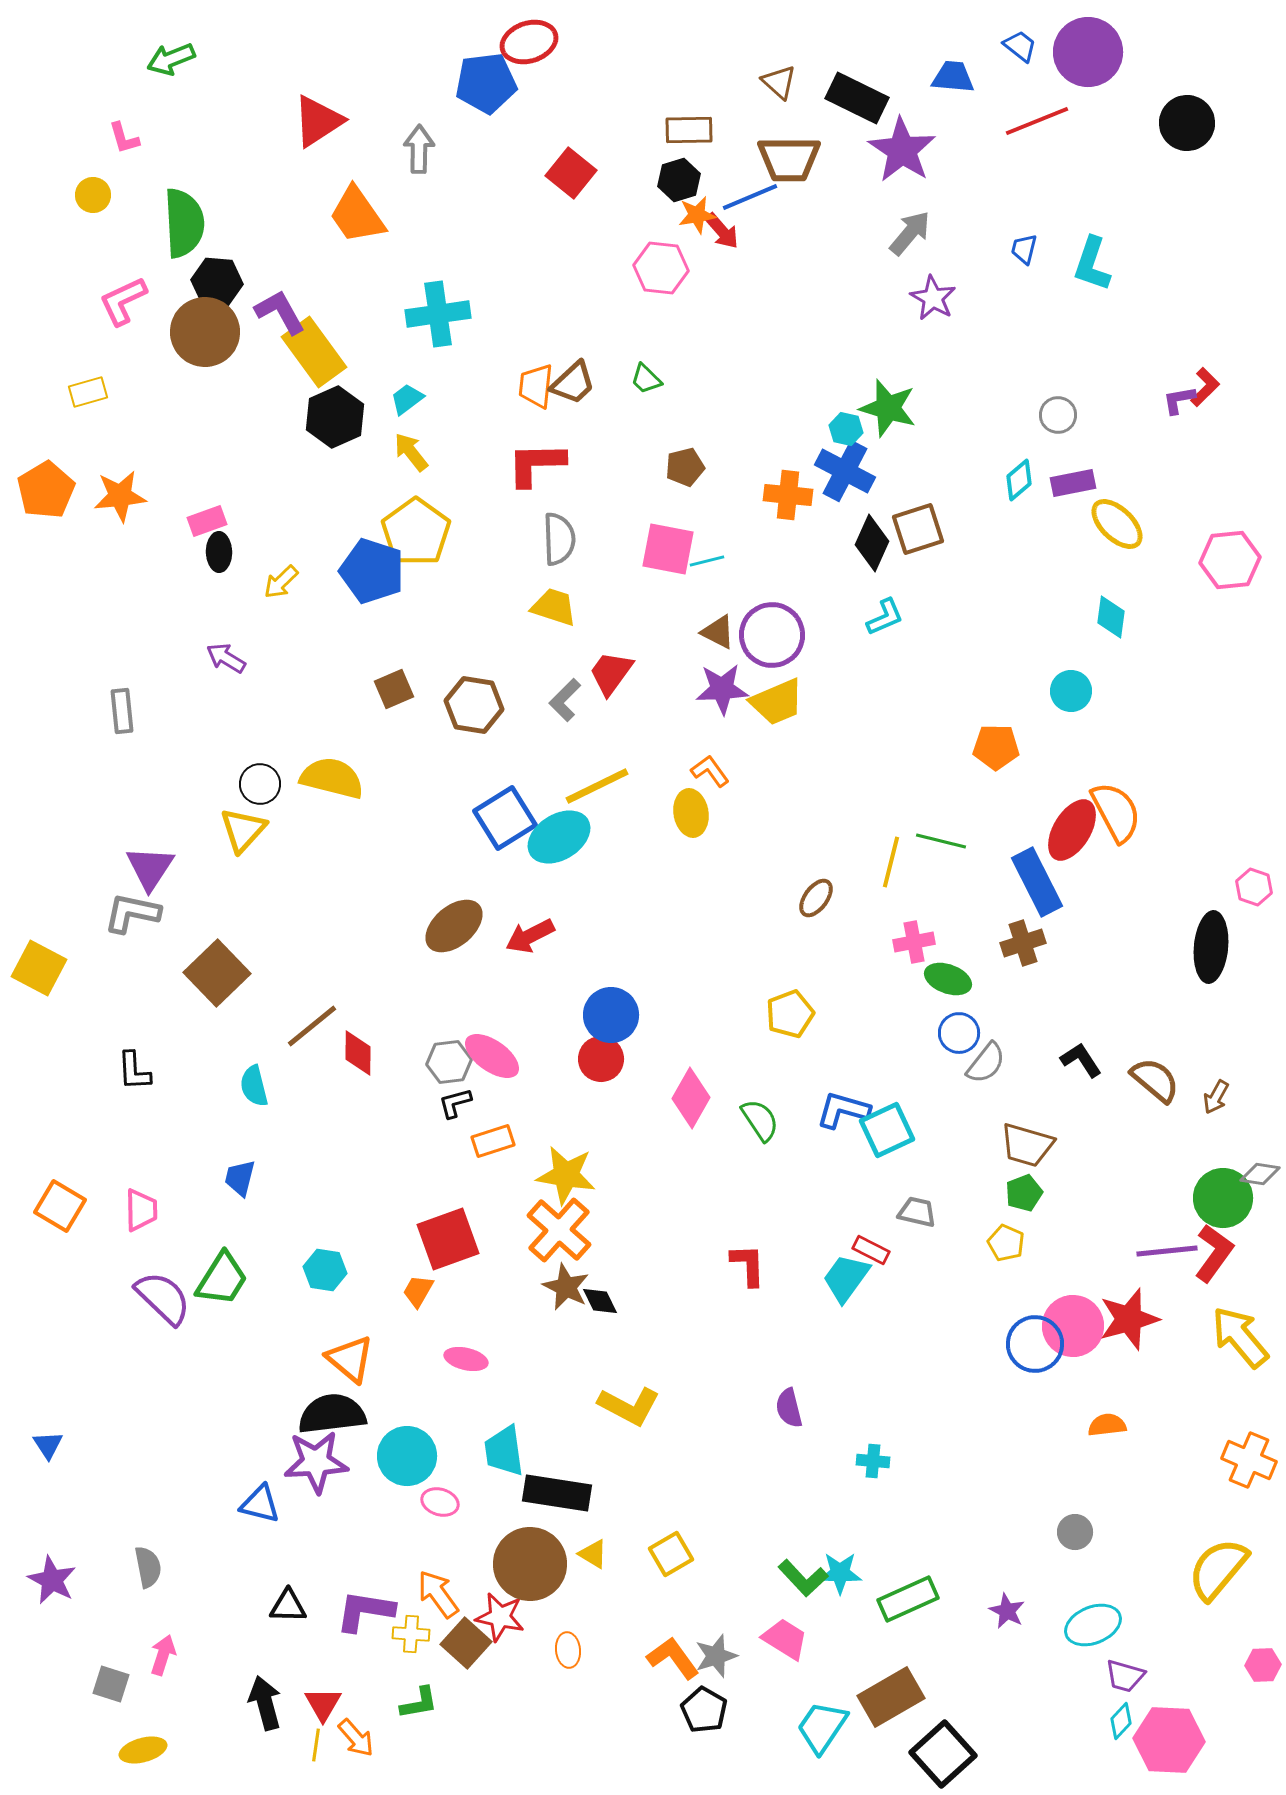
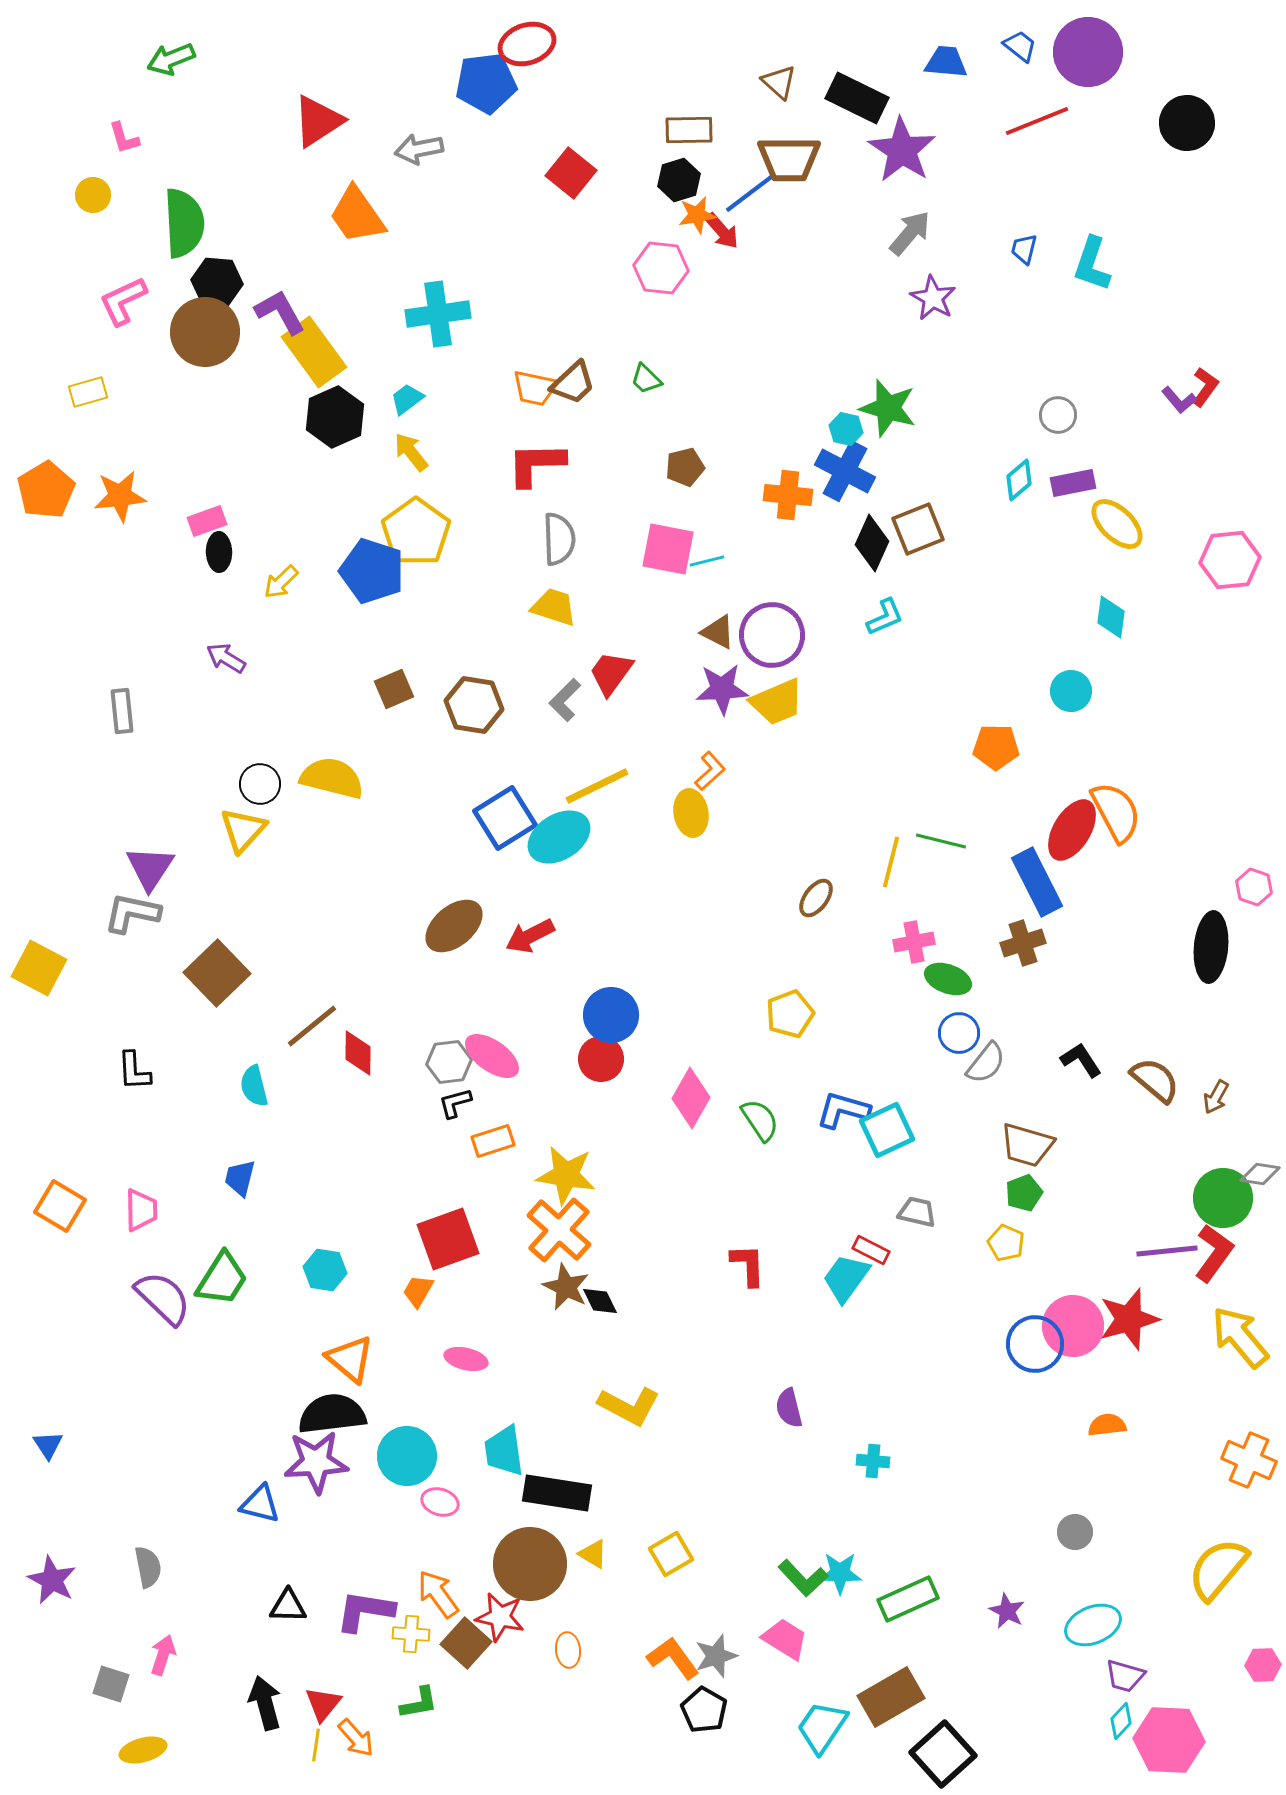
red ellipse at (529, 42): moved 2 px left, 2 px down
blue trapezoid at (953, 77): moved 7 px left, 15 px up
gray arrow at (419, 149): rotated 102 degrees counterclockwise
blue line at (750, 197): moved 4 px up; rotated 14 degrees counterclockwise
orange trapezoid at (536, 386): moved 1 px left, 2 px down; rotated 84 degrees counterclockwise
red L-shape at (1205, 387): rotated 9 degrees counterclockwise
purple L-shape at (1179, 400): rotated 120 degrees counterclockwise
brown square at (918, 529): rotated 4 degrees counterclockwise
orange L-shape at (710, 771): rotated 84 degrees clockwise
red triangle at (323, 1704): rotated 9 degrees clockwise
